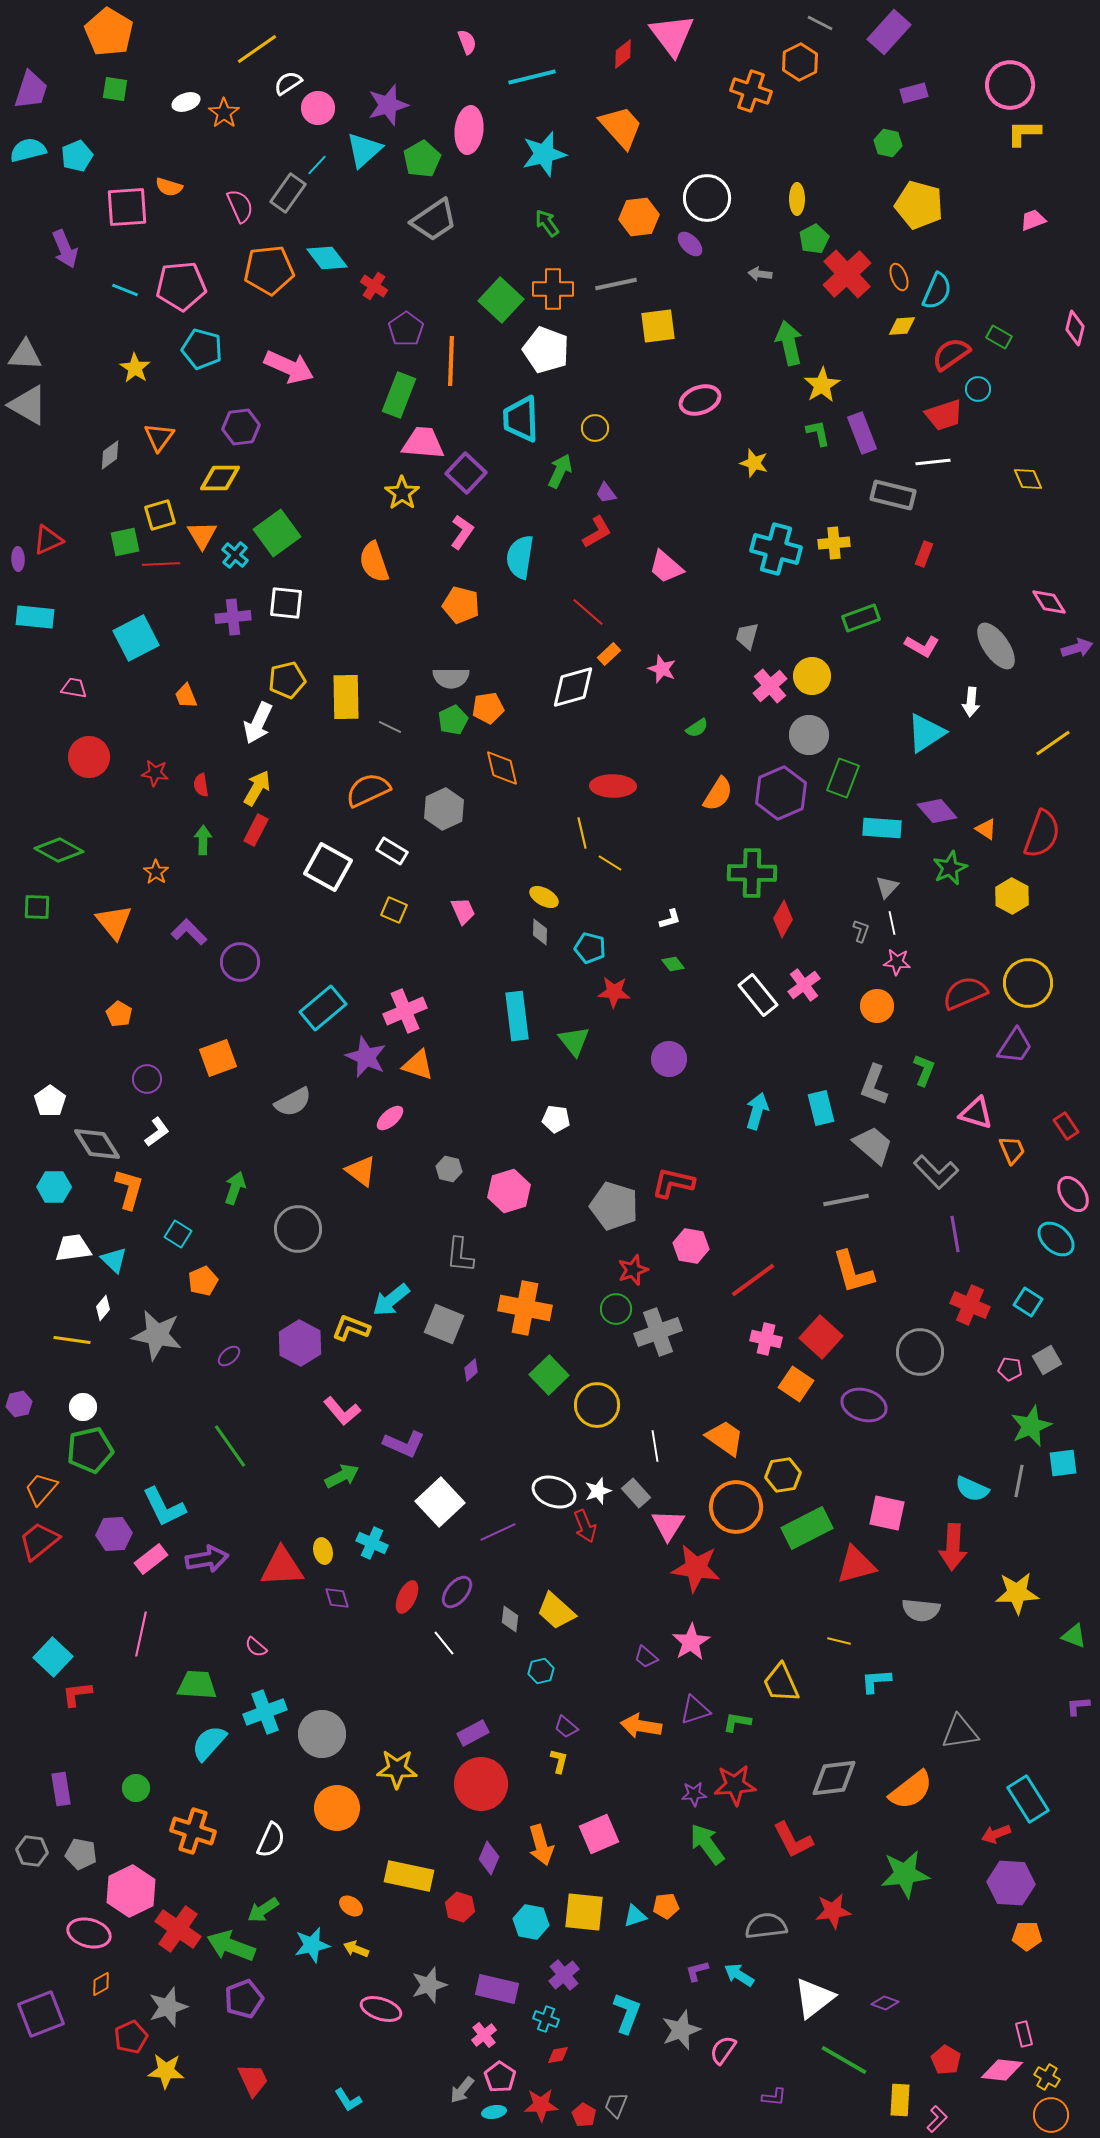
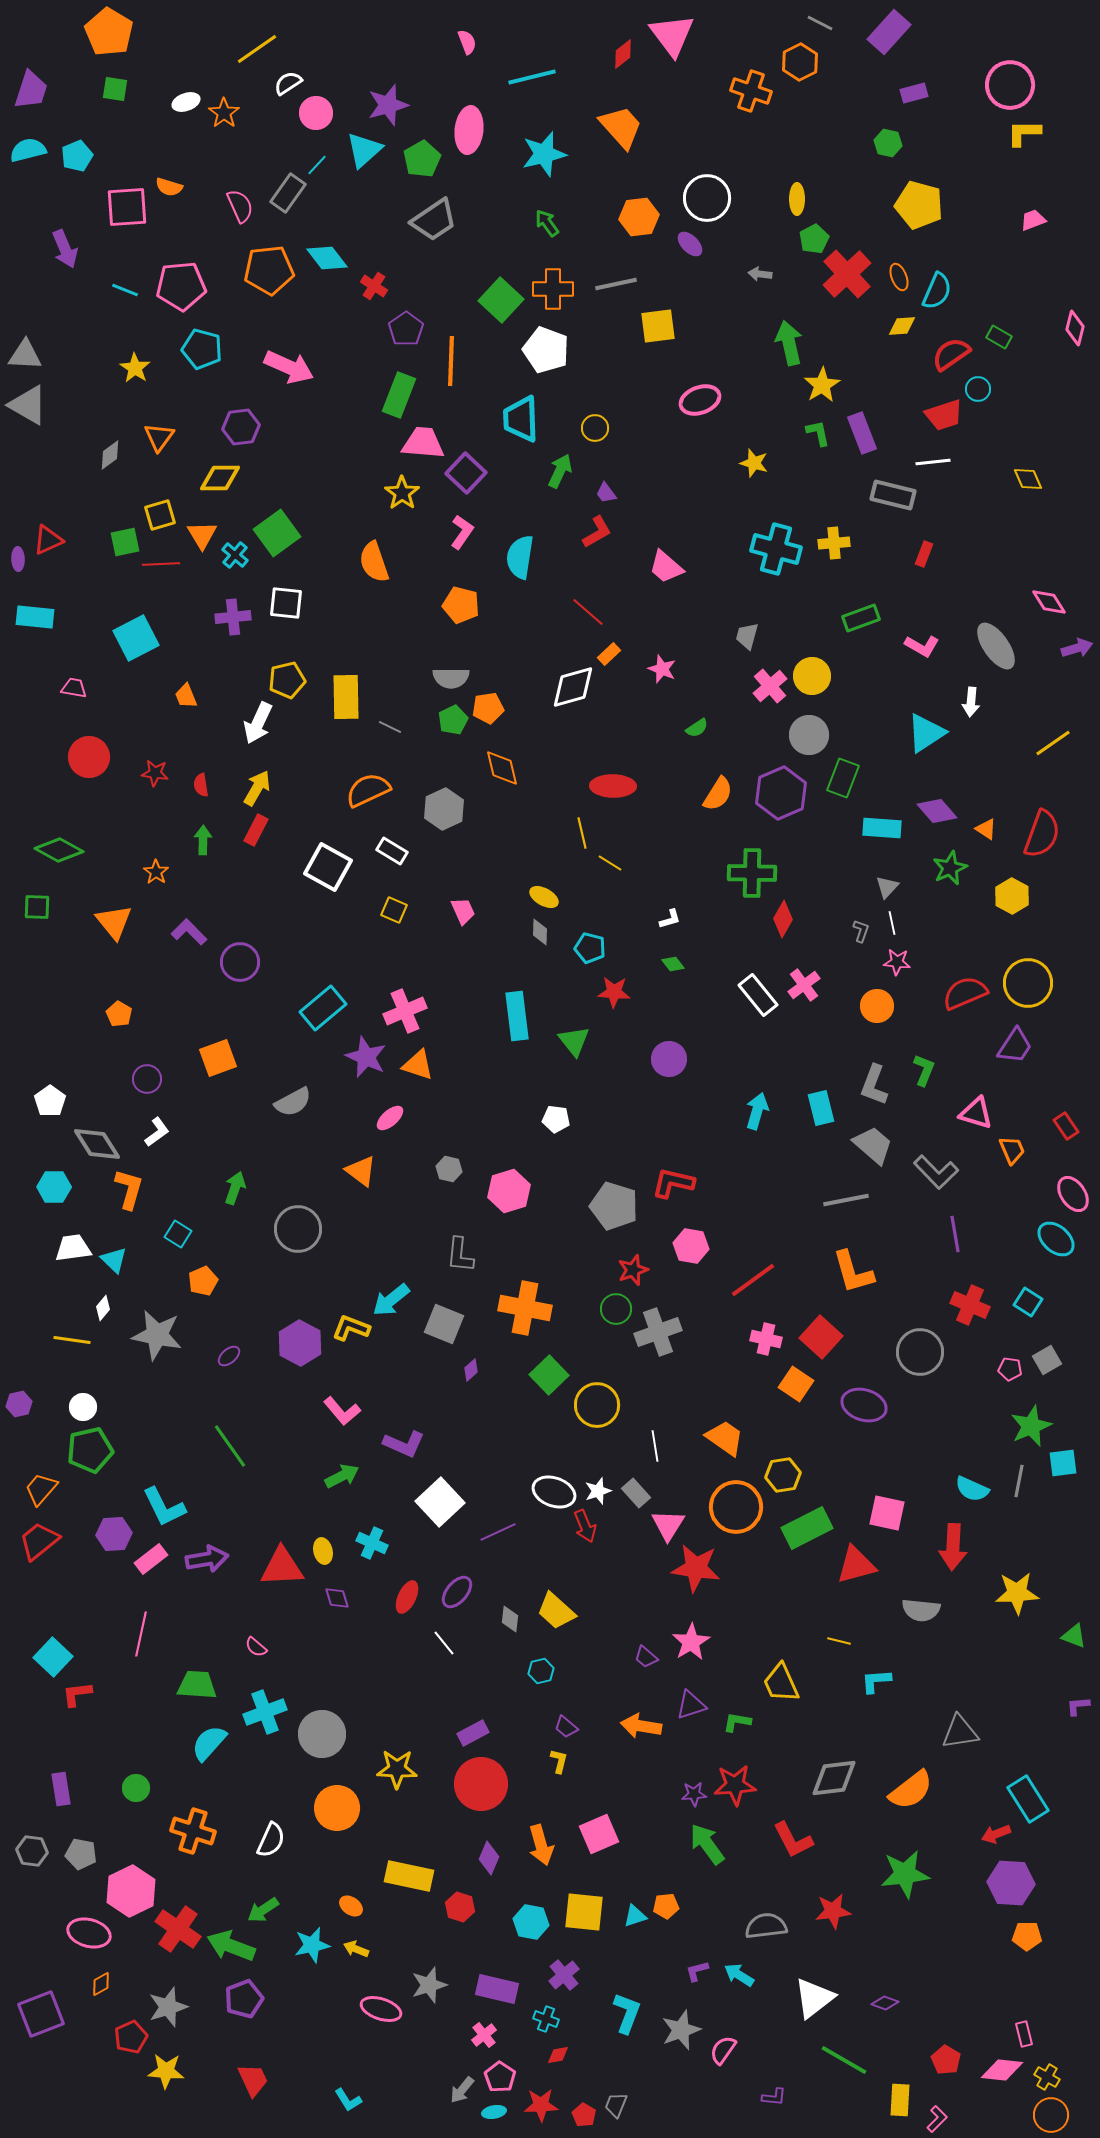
pink circle at (318, 108): moved 2 px left, 5 px down
purple triangle at (695, 1710): moved 4 px left, 5 px up
